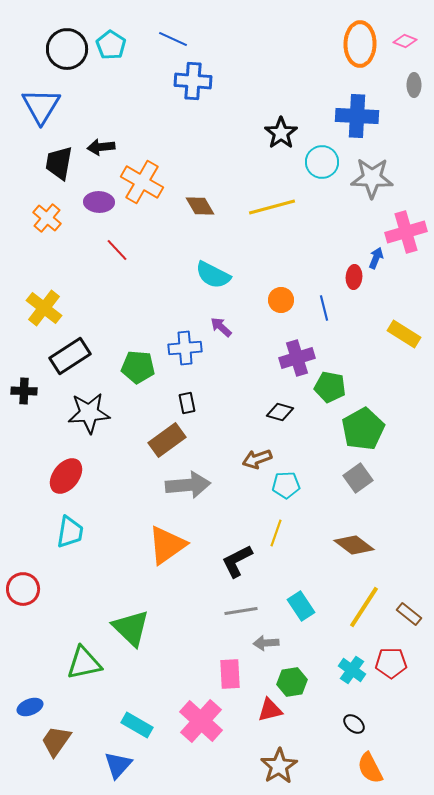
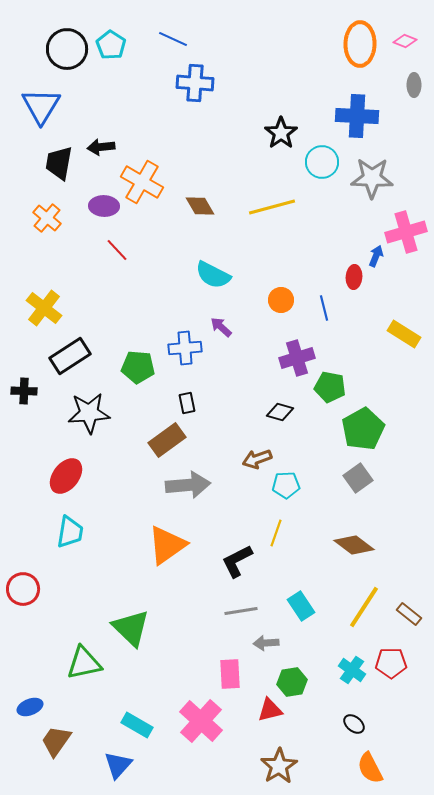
blue cross at (193, 81): moved 2 px right, 2 px down
purple ellipse at (99, 202): moved 5 px right, 4 px down
blue arrow at (376, 258): moved 2 px up
